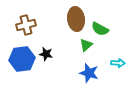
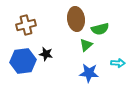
green semicircle: rotated 42 degrees counterclockwise
blue hexagon: moved 1 px right, 2 px down
blue star: rotated 12 degrees counterclockwise
